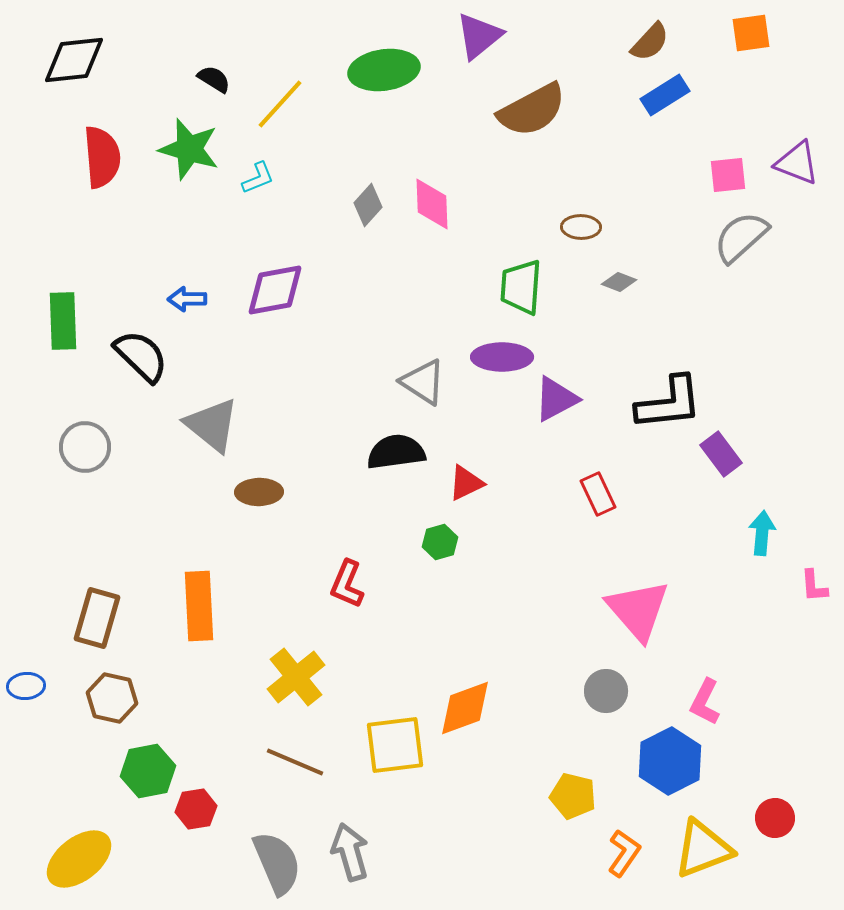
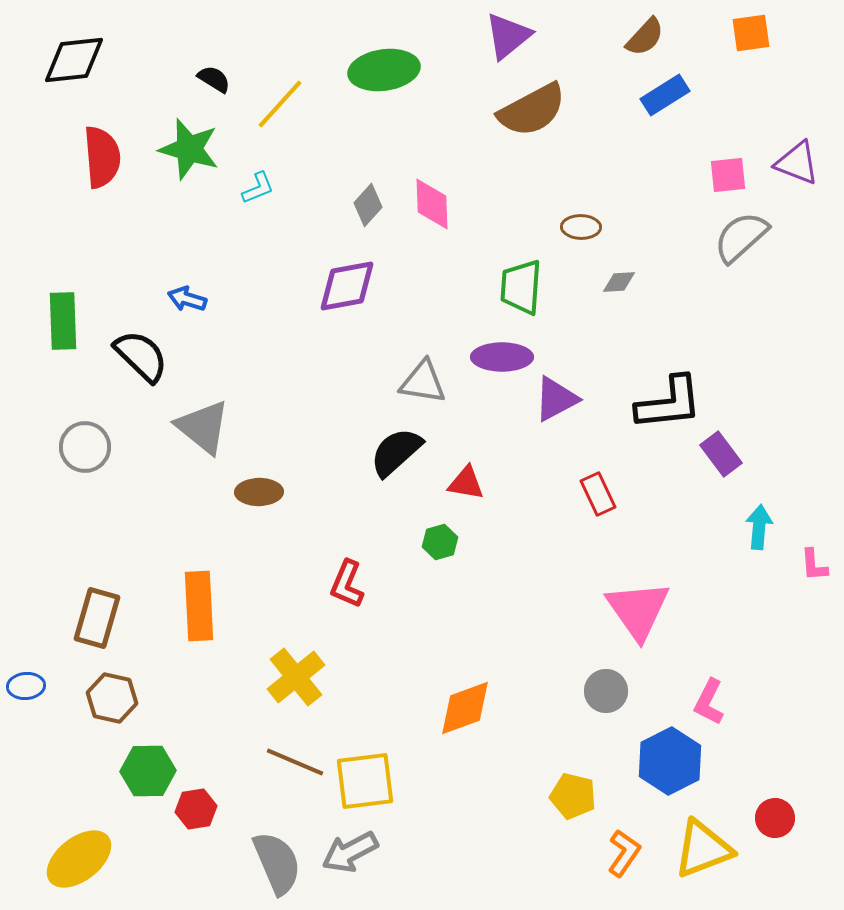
purple triangle at (479, 36): moved 29 px right
brown semicircle at (650, 42): moved 5 px left, 5 px up
cyan L-shape at (258, 178): moved 10 px down
gray diamond at (619, 282): rotated 24 degrees counterclockwise
purple diamond at (275, 290): moved 72 px right, 4 px up
blue arrow at (187, 299): rotated 18 degrees clockwise
gray triangle at (423, 382): rotated 24 degrees counterclockwise
gray triangle at (212, 425): moved 9 px left, 2 px down
black semicircle at (396, 452): rotated 34 degrees counterclockwise
red triangle at (466, 483): rotated 36 degrees clockwise
cyan arrow at (762, 533): moved 3 px left, 6 px up
pink L-shape at (814, 586): moved 21 px up
pink triangle at (638, 610): rotated 6 degrees clockwise
pink L-shape at (705, 702): moved 4 px right
yellow square at (395, 745): moved 30 px left, 36 px down
green hexagon at (148, 771): rotated 10 degrees clockwise
gray arrow at (350, 852): rotated 102 degrees counterclockwise
